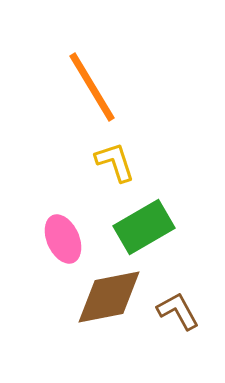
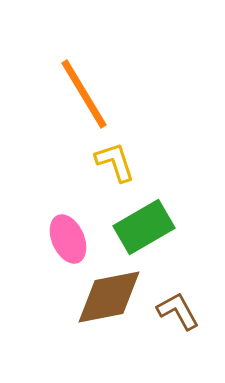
orange line: moved 8 px left, 7 px down
pink ellipse: moved 5 px right
